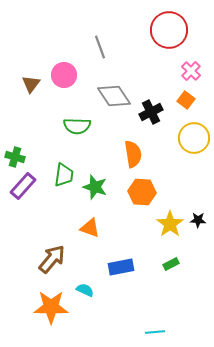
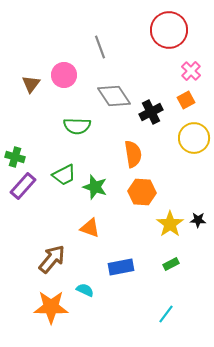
orange square: rotated 24 degrees clockwise
green trapezoid: rotated 55 degrees clockwise
cyan line: moved 11 px right, 18 px up; rotated 48 degrees counterclockwise
